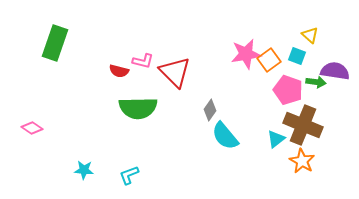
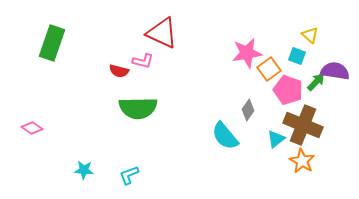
green rectangle: moved 3 px left
pink star: moved 1 px right, 1 px up
orange square: moved 9 px down
red triangle: moved 13 px left, 39 px up; rotated 20 degrees counterclockwise
green arrow: rotated 54 degrees counterclockwise
gray diamond: moved 38 px right
